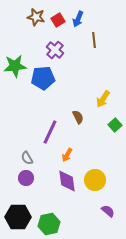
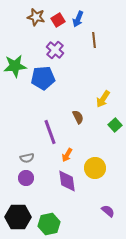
purple line: rotated 45 degrees counterclockwise
gray semicircle: rotated 72 degrees counterclockwise
yellow circle: moved 12 px up
